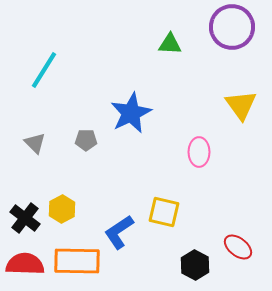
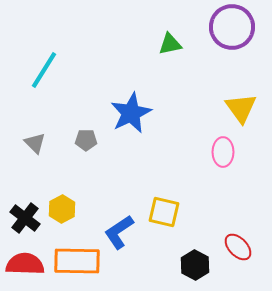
green triangle: rotated 15 degrees counterclockwise
yellow triangle: moved 3 px down
pink ellipse: moved 24 px right
red ellipse: rotated 8 degrees clockwise
